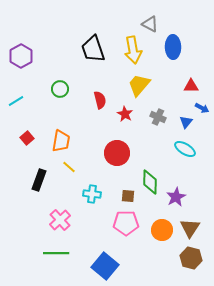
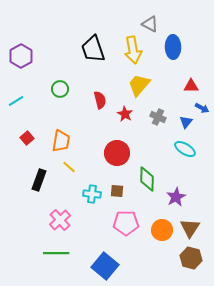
green diamond: moved 3 px left, 3 px up
brown square: moved 11 px left, 5 px up
